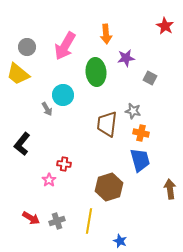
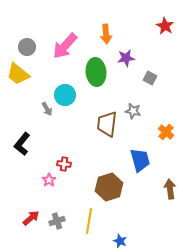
pink arrow: rotated 12 degrees clockwise
cyan circle: moved 2 px right
orange cross: moved 25 px right, 1 px up; rotated 28 degrees clockwise
red arrow: rotated 72 degrees counterclockwise
